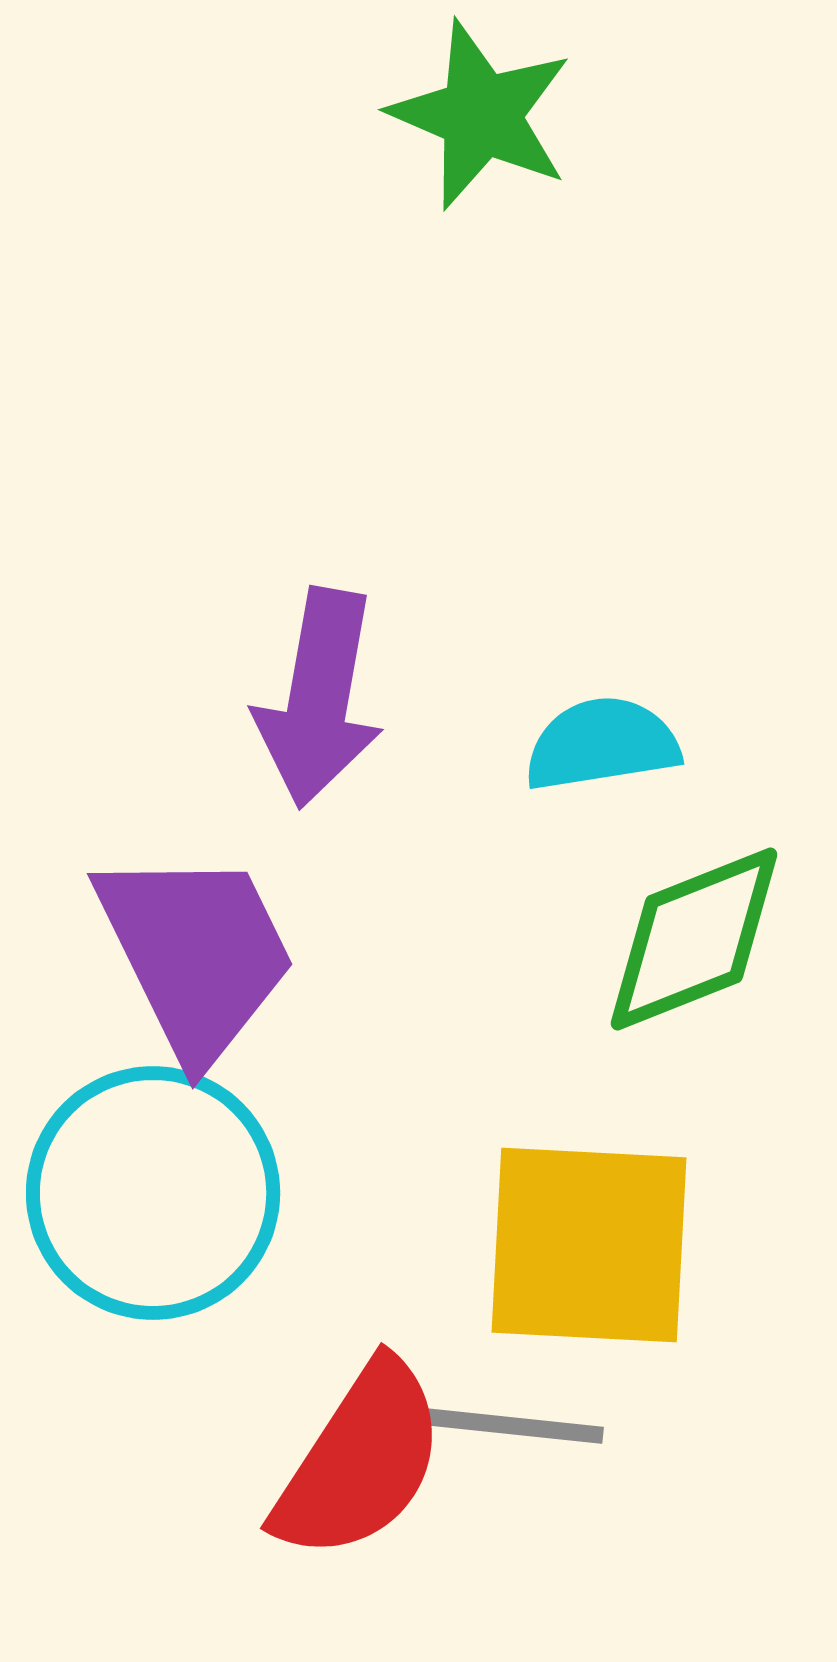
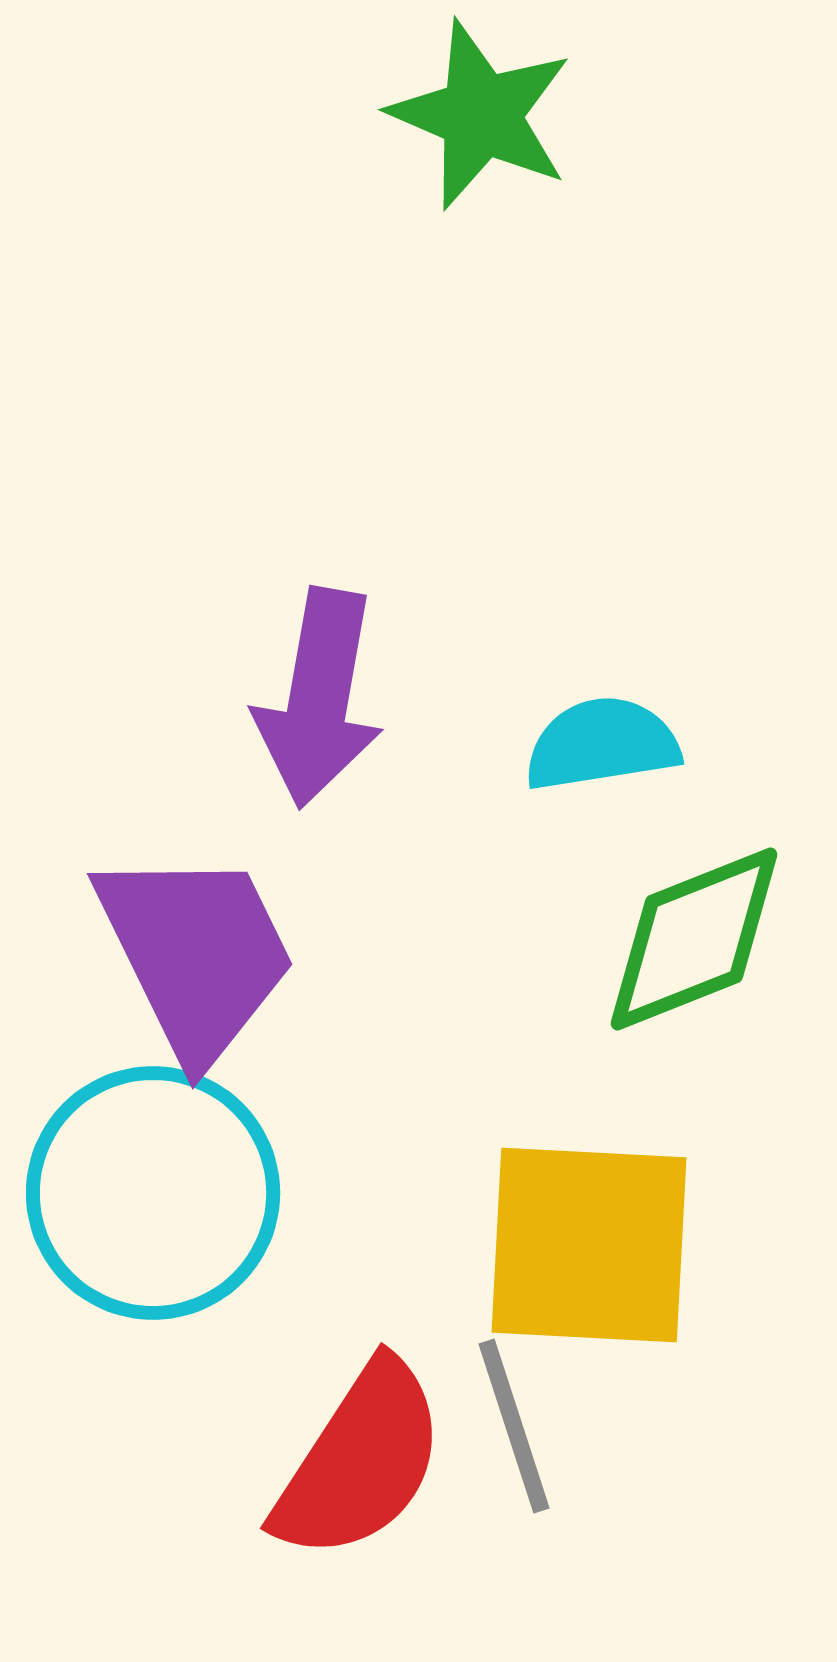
gray line: rotated 66 degrees clockwise
